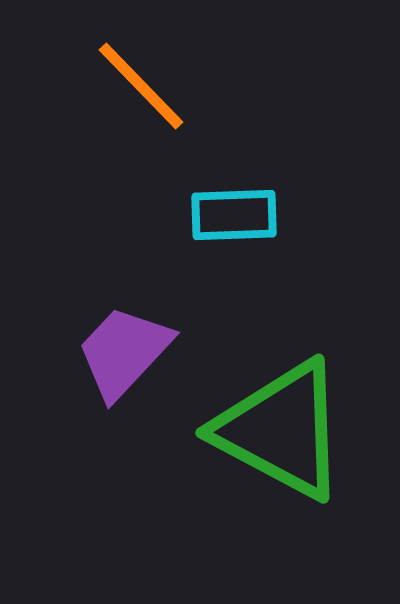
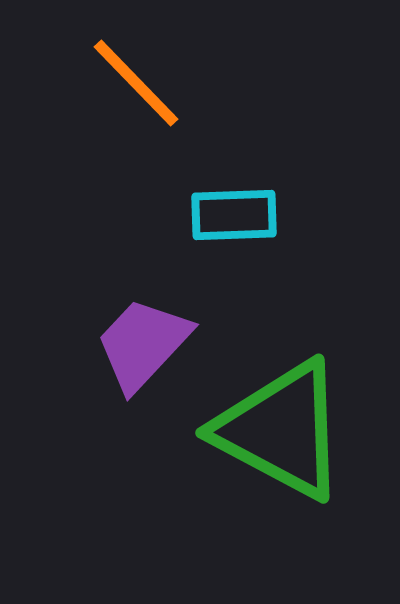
orange line: moved 5 px left, 3 px up
purple trapezoid: moved 19 px right, 8 px up
